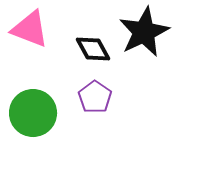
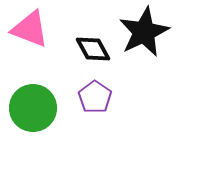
green circle: moved 5 px up
